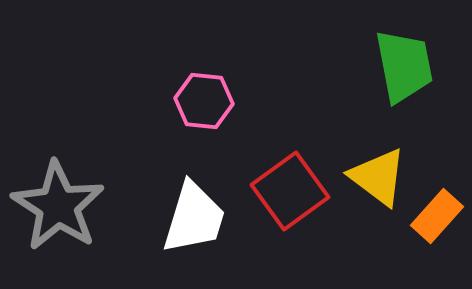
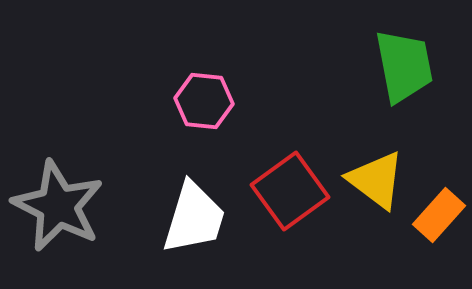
yellow triangle: moved 2 px left, 3 px down
gray star: rotated 6 degrees counterclockwise
orange rectangle: moved 2 px right, 1 px up
